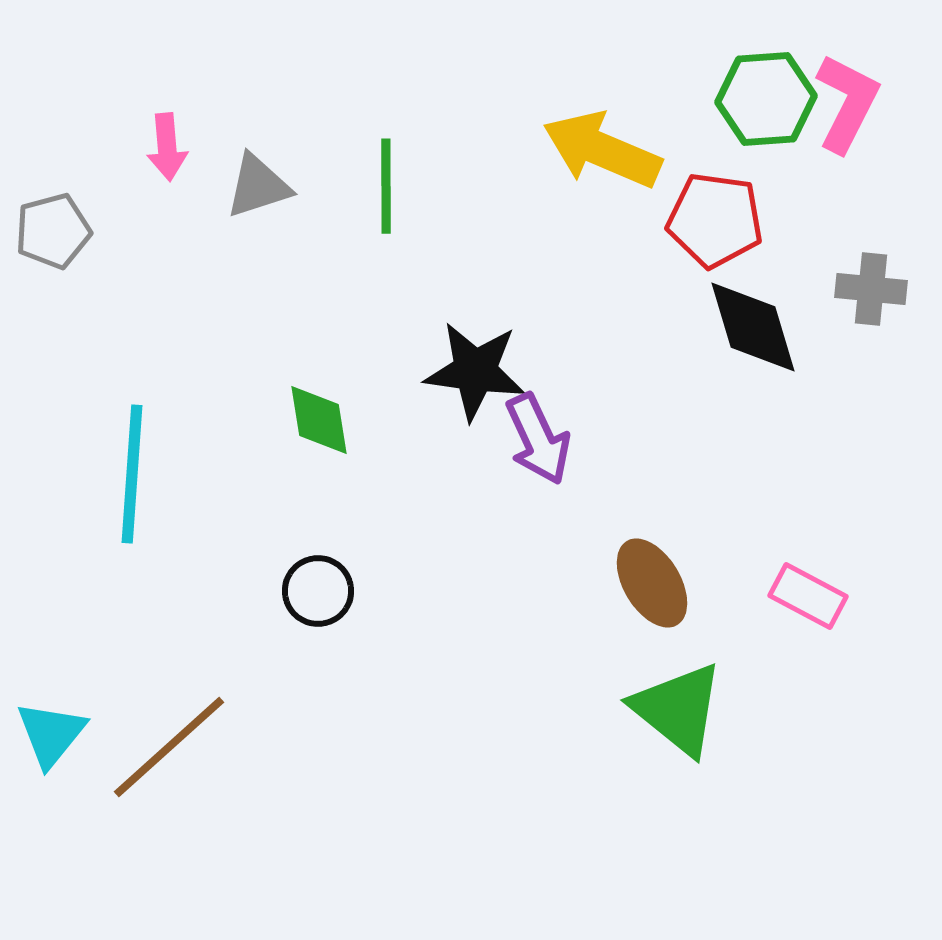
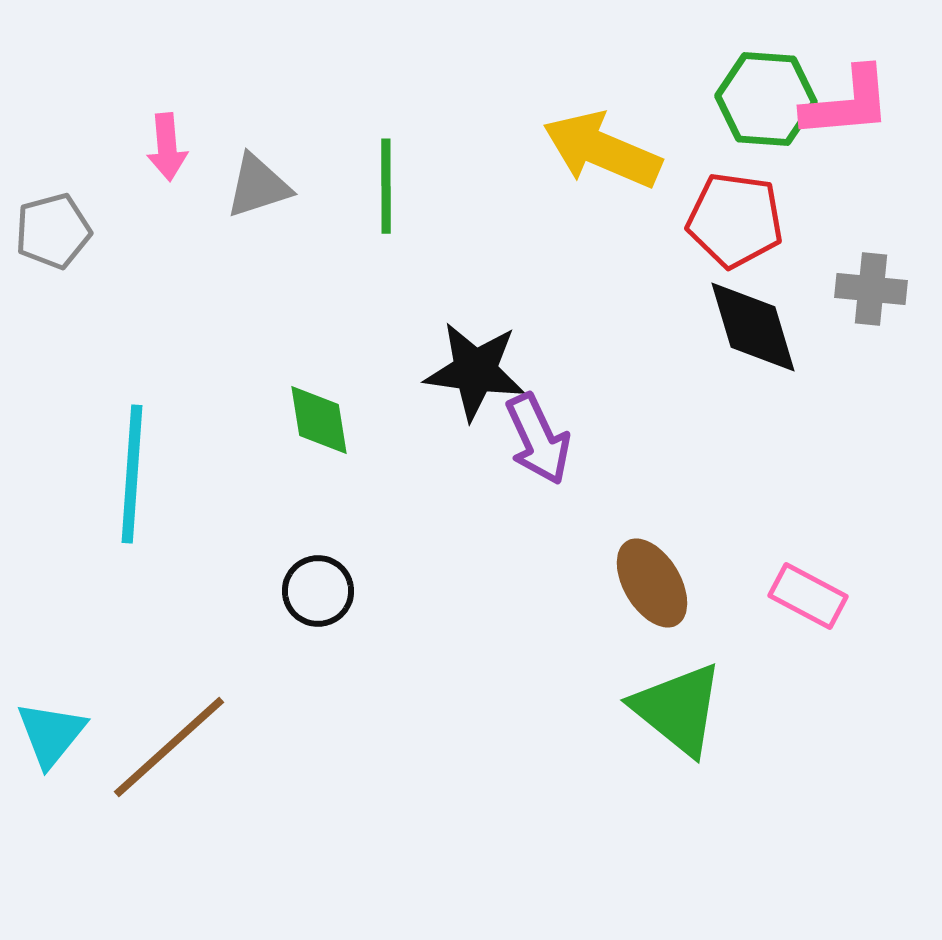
green hexagon: rotated 8 degrees clockwise
pink L-shape: rotated 58 degrees clockwise
red pentagon: moved 20 px right
